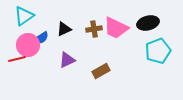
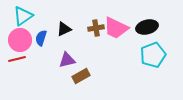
cyan triangle: moved 1 px left
black ellipse: moved 1 px left, 4 px down
brown cross: moved 2 px right, 1 px up
blue semicircle: rotated 140 degrees clockwise
pink circle: moved 8 px left, 5 px up
cyan pentagon: moved 5 px left, 4 px down
purple triangle: rotated 12 degrees clockwise
brown rectangle: moved 20 px left, 5 px down
